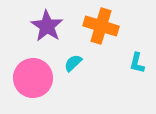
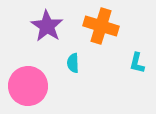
cyan semicircle: rotated 48 degrees counterclockwise
pink circle: moved 5 px left, 8 px down
